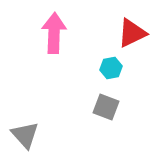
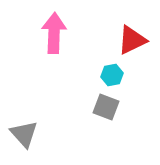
red triangle: moved 7 px down
cyan hexagon: moved 1 px right, 7 px down
gray triangle: moved 1 px left, 1 px up
